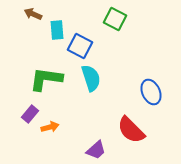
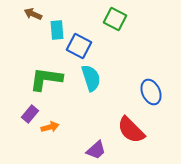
blue square: moved 1 px left
